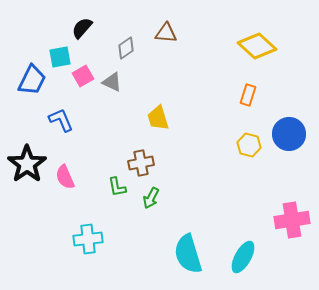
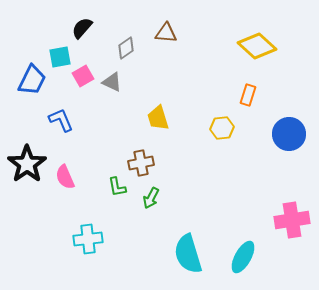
yellow hexagon: moved 27 px left, 17 px up; rotated 20 degrees counterclockwise
